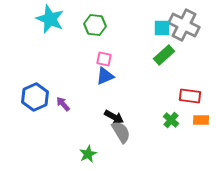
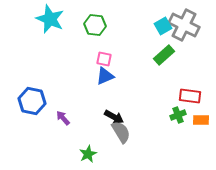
cyan square: moved 1 px right, 2 px up; rotated 30 degrees counterclockwise
blue hexagon: moved 3 px left, 4 px down; rotated 24 degrees counterclockwise
purple arrow: moved 14 px down
green cross: moved 7 px right, 5 px up; rotated 28 degrees clockwise
